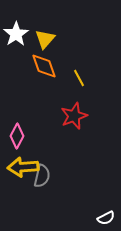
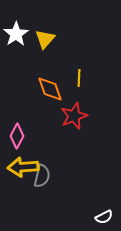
orange diamond: moved 6 px right, 23 px down
yellow line: rotated 30 degrees clockwise
white semicircle: moved 2 px left, 1 px up
